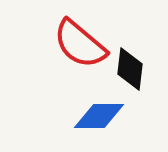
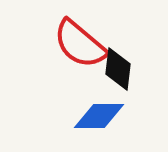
black diamond: moved 12 px left
